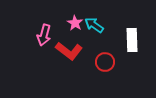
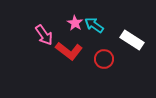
pink arrow: rotated 50 degrees counterclockwise
white rectangle: rotated 55 degrees counterclockwise
red circle: moved 1 px left, 3 px up
